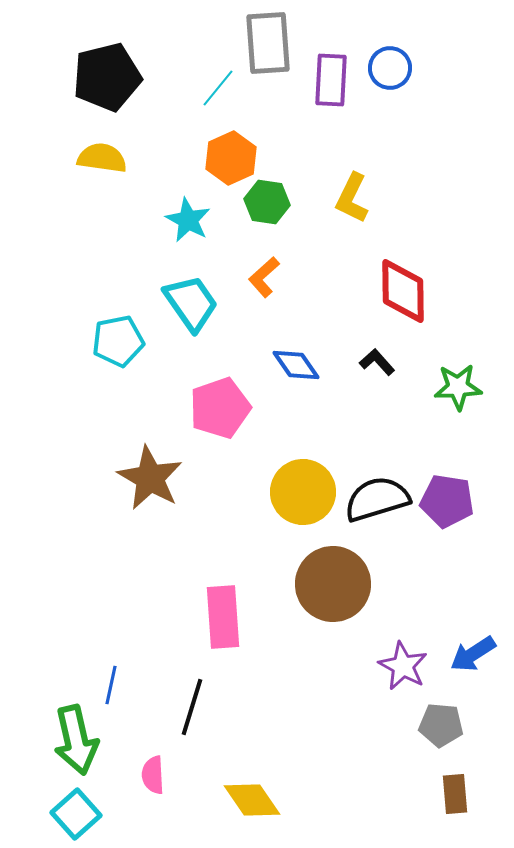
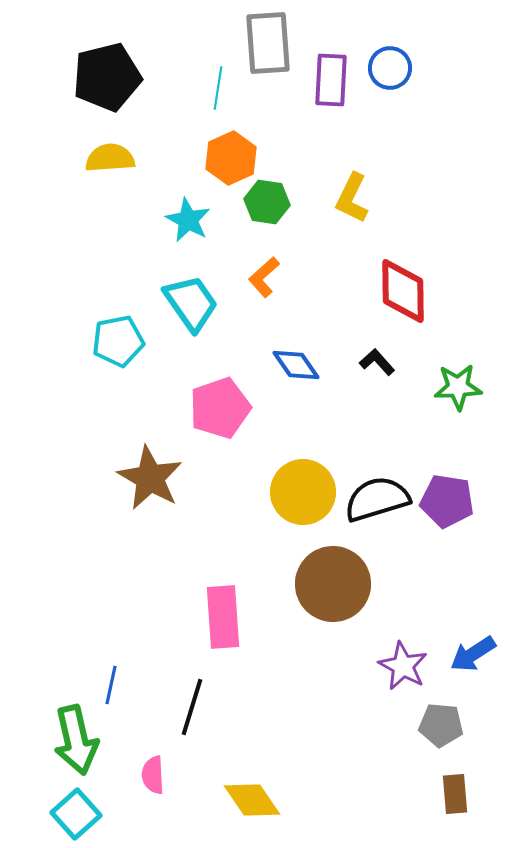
cyan line: rotated 30 degrees counterclockwise
yellow semicircle: moved 8 px right; rotated 12 degrees counterclockwise
